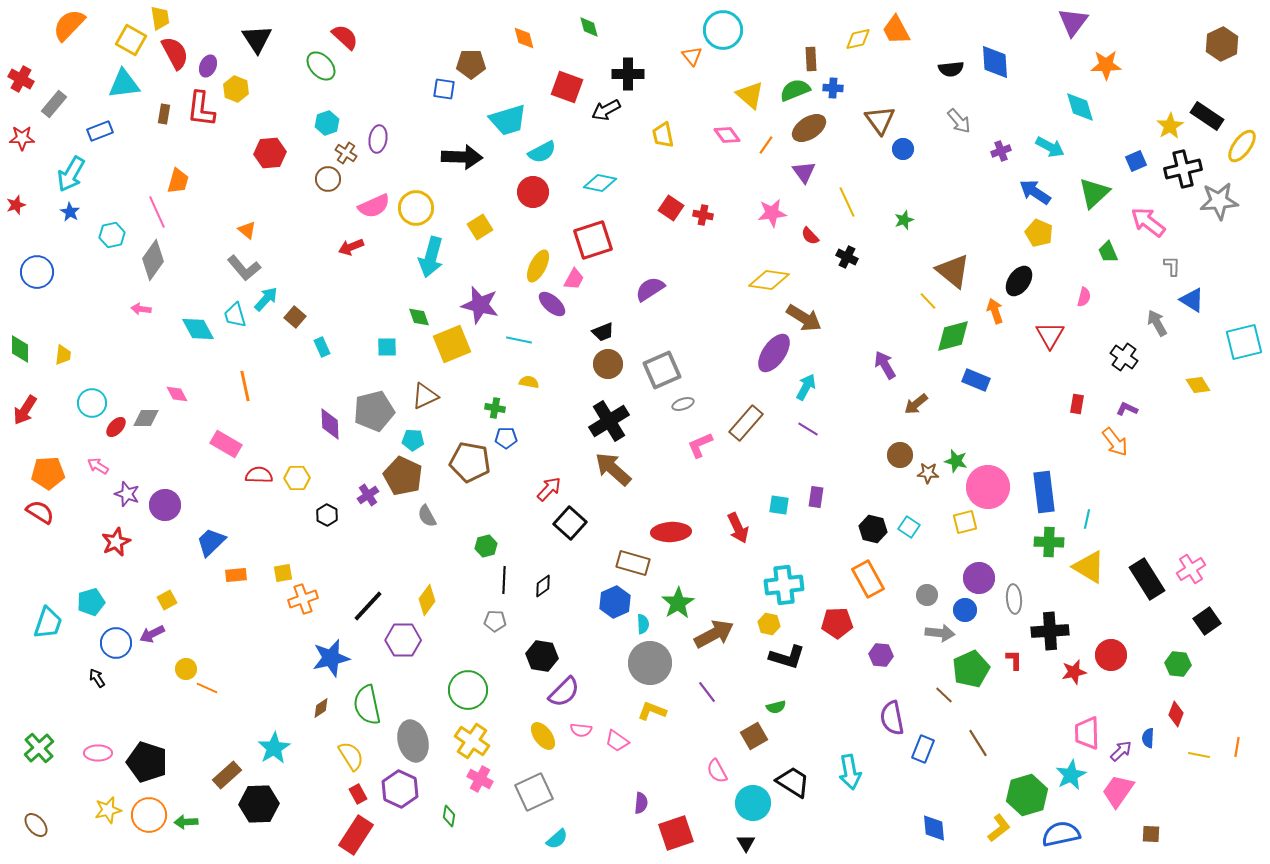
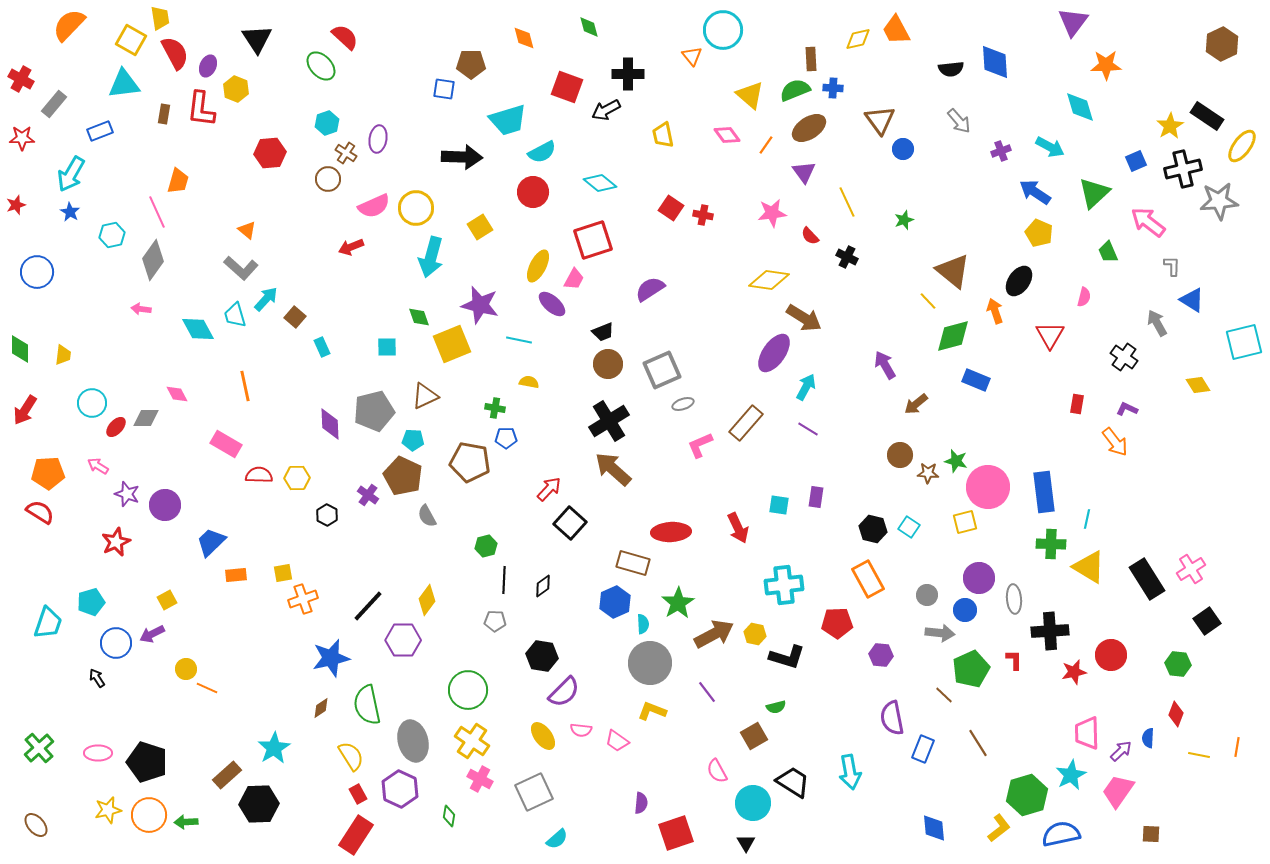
cyan diamond at (600, 183): rotated 28 degrees clockwise
gray L-shape at (244, 268): moved 3 px left; rotated 8 degrees counterclockwise
purple cross at (368, 495): rotated 20 degrees counterclockwise
green cross at (1049, 542): moved 2 px right, 2 px down
yellow hexagon at (769, 624): moved 14 px left, 10 px down
